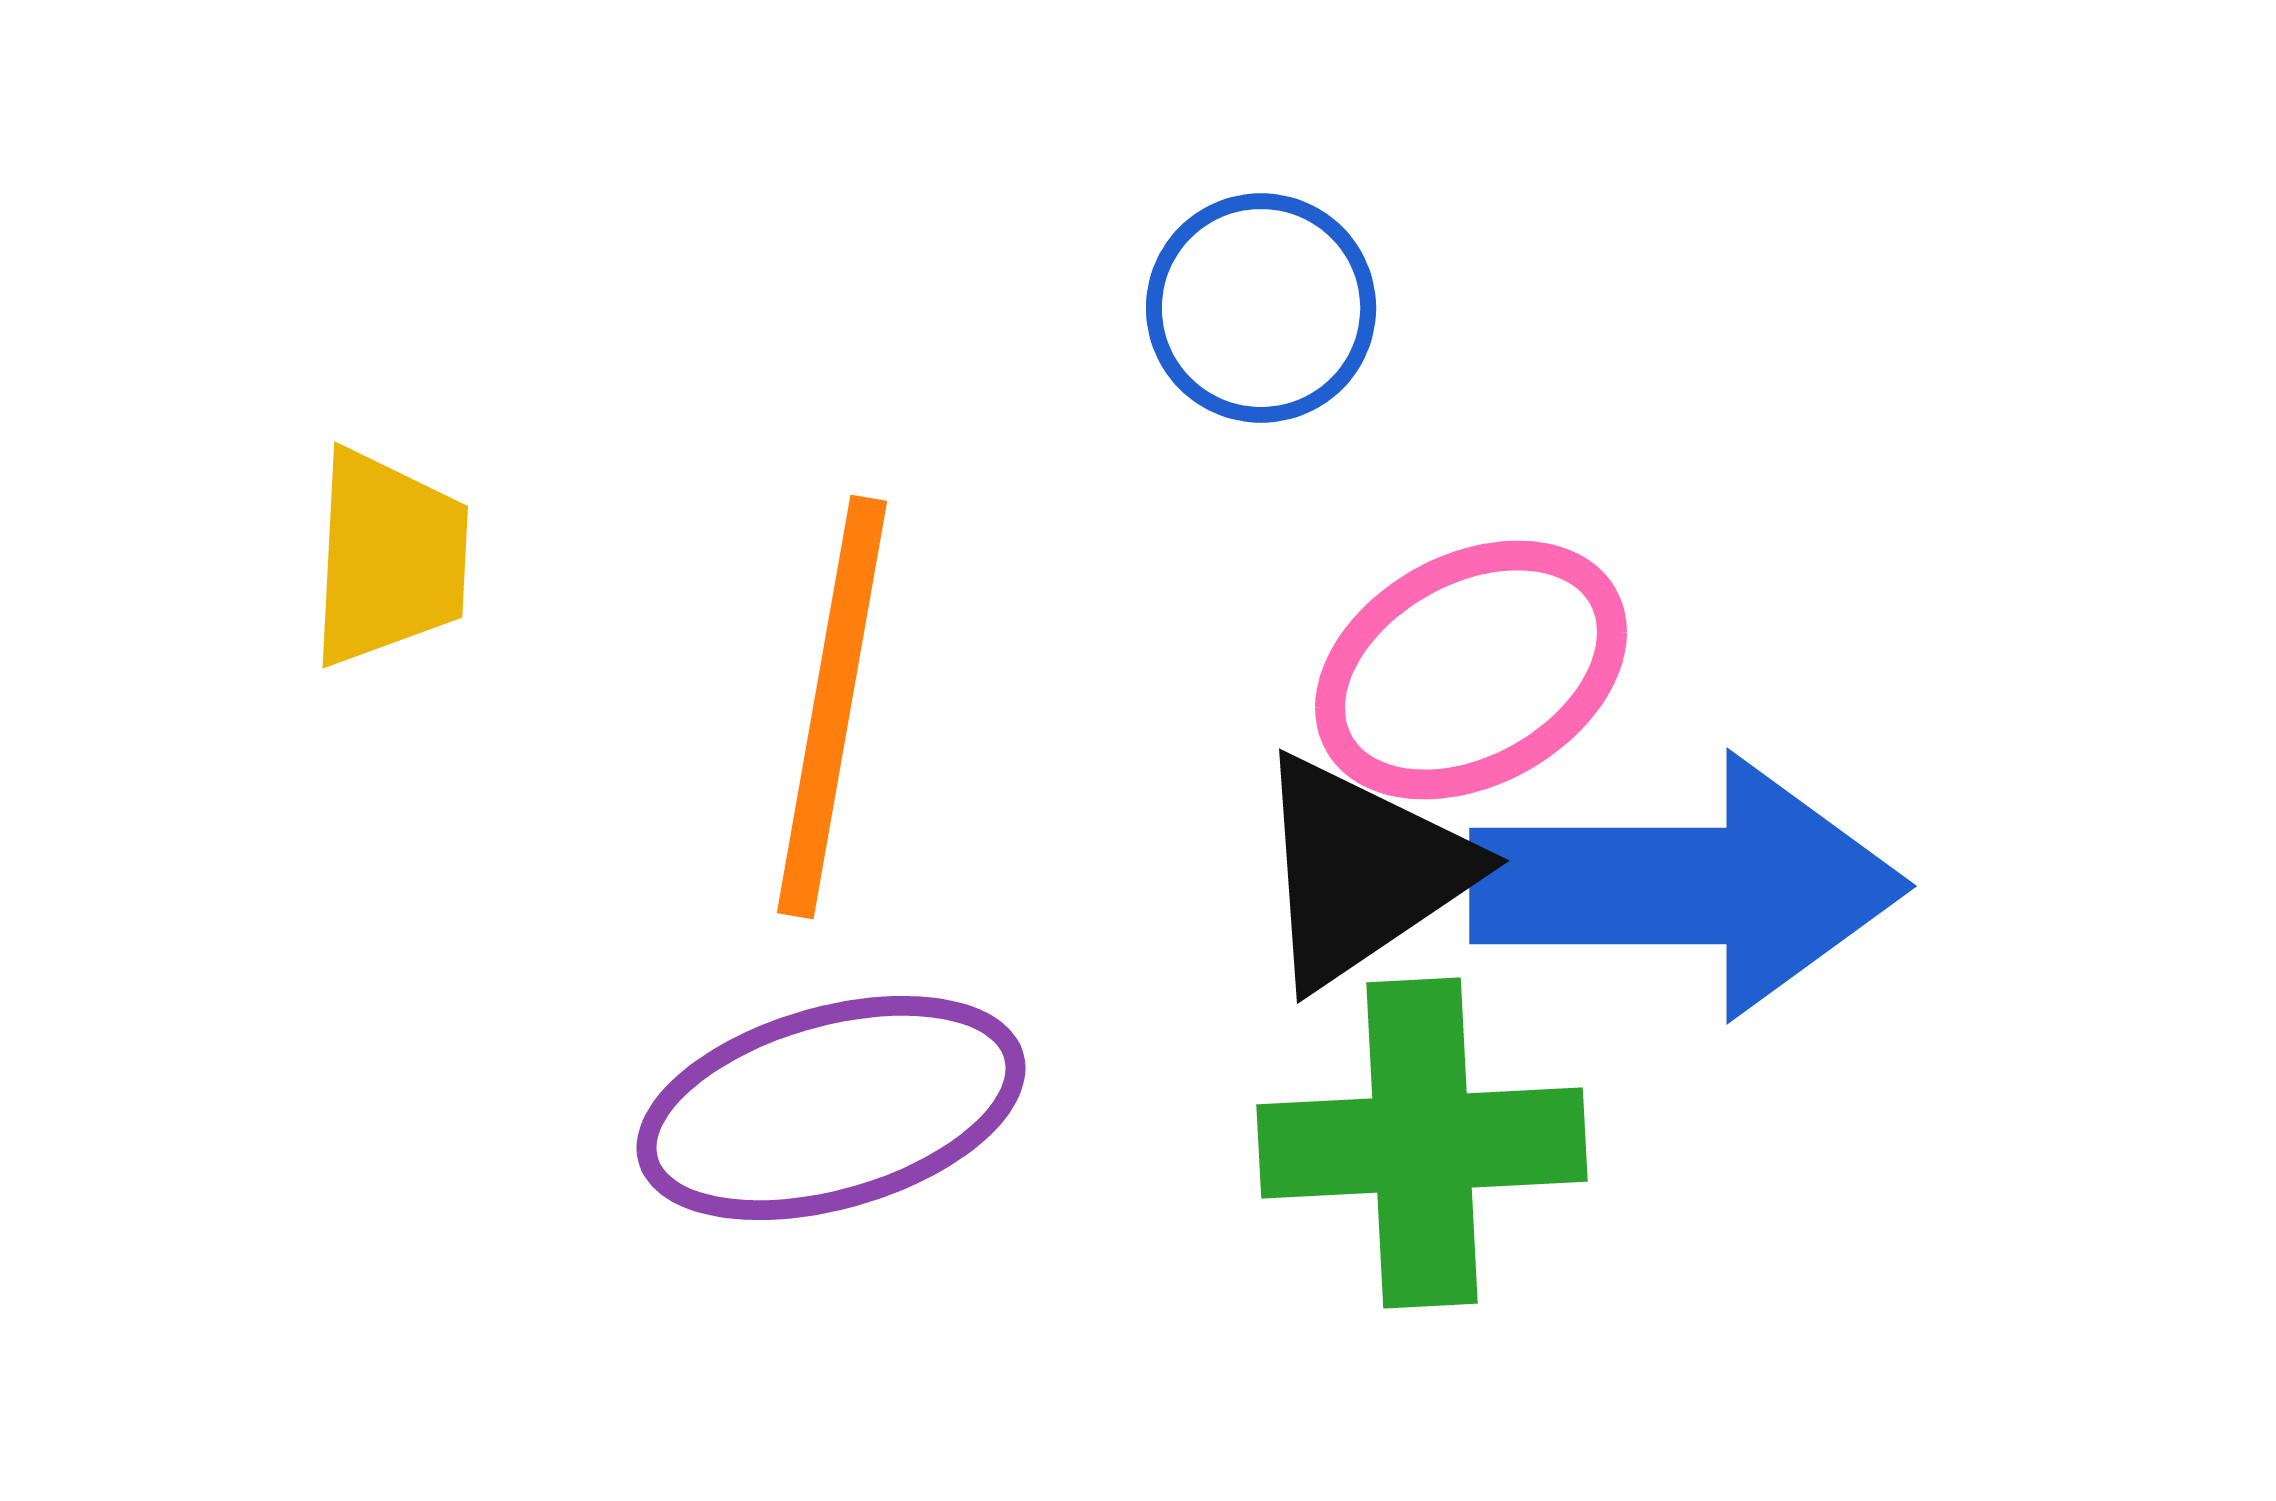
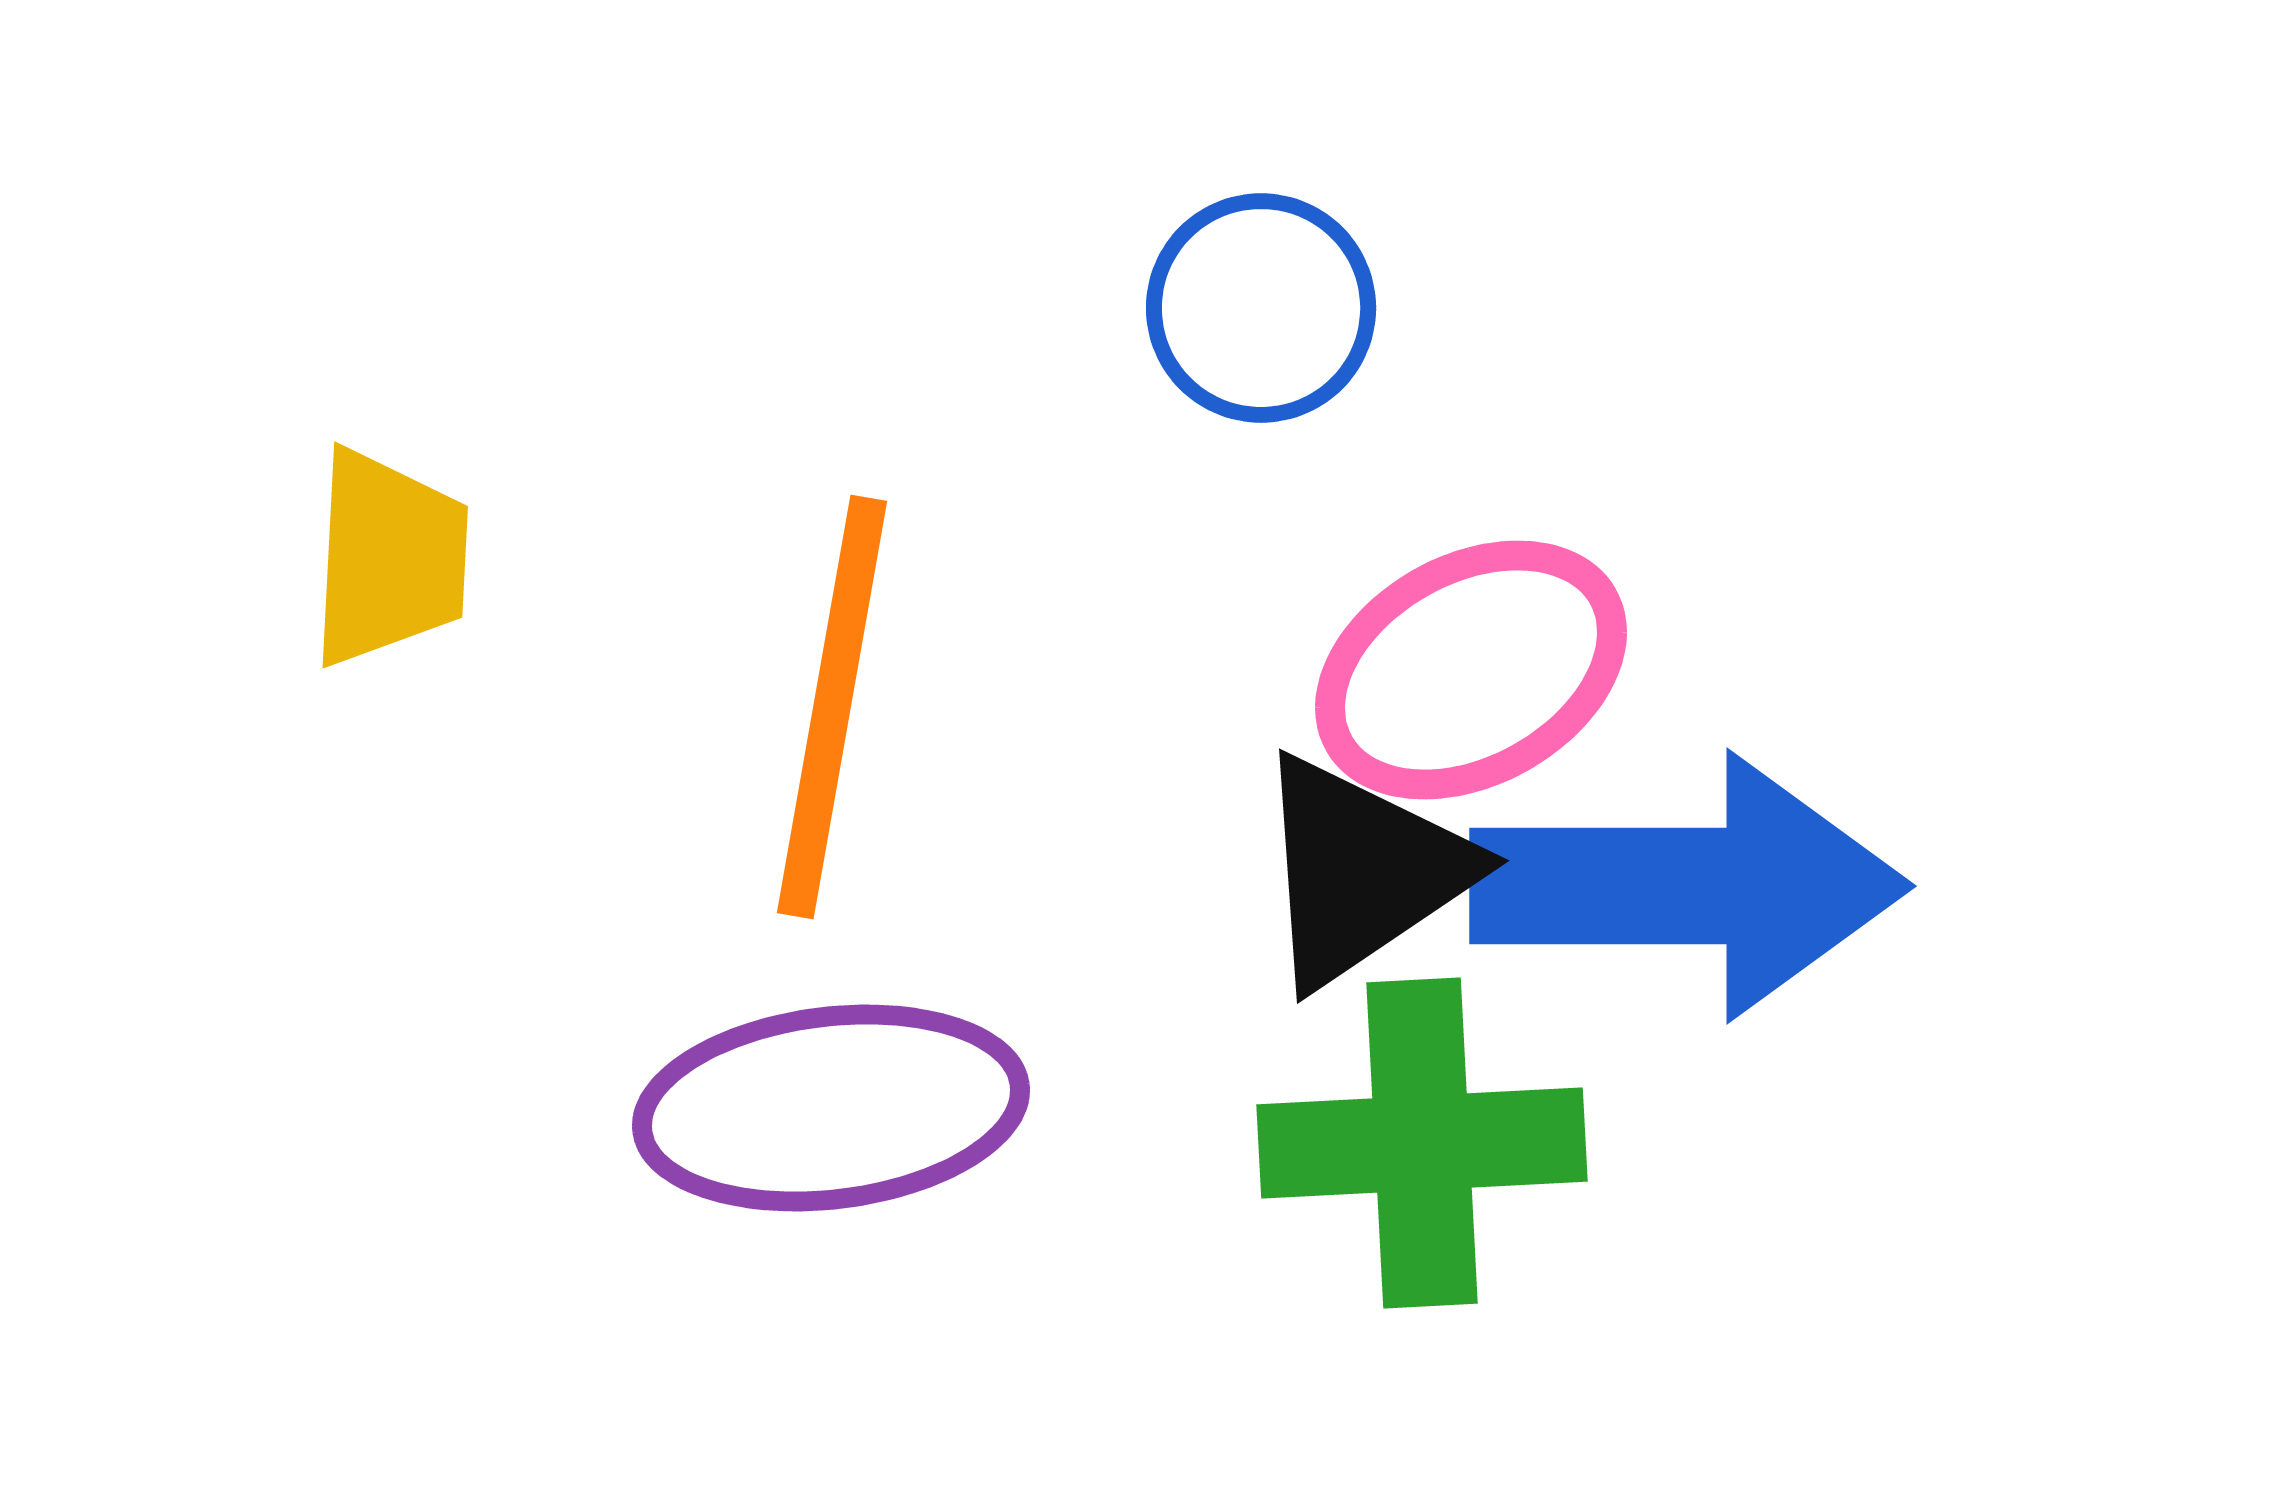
purple ellipse: rotated 9 degrees clockwise
